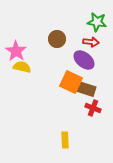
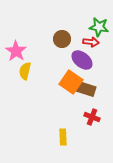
green star: moved 2 px right, 5 px down
brown circle: moved 5 px right
purple ellipse: moved 2 px left
yellow semicircle: moved 3 px right, 4 px down; rotated 90 degrees counterclockwise
orange square: rotated 10 degrees clockwise
red cross: moved 1 px left, 9 px down
yellow rectangle: moved 2 px left, 3 px up
